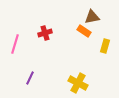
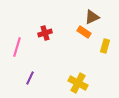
brown triangle: rotated 14 degrees counterclockwise
orange rectangle: moved 1 px down
pink line: moved 2 px right, 3 px down
